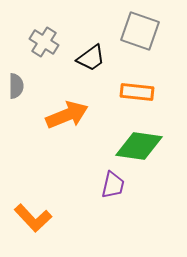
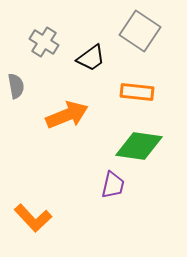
gray square: rotated 15 degrees clockwise
gray semicircle: rotated 10 degrees counterclockwise
